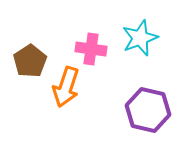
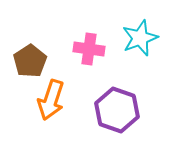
pink cross: moved 2 px left
orange arrow: moved 15 px left, 13 px down
purple hexagon: moved 31 px left; rotated 6 degrees clockwise
